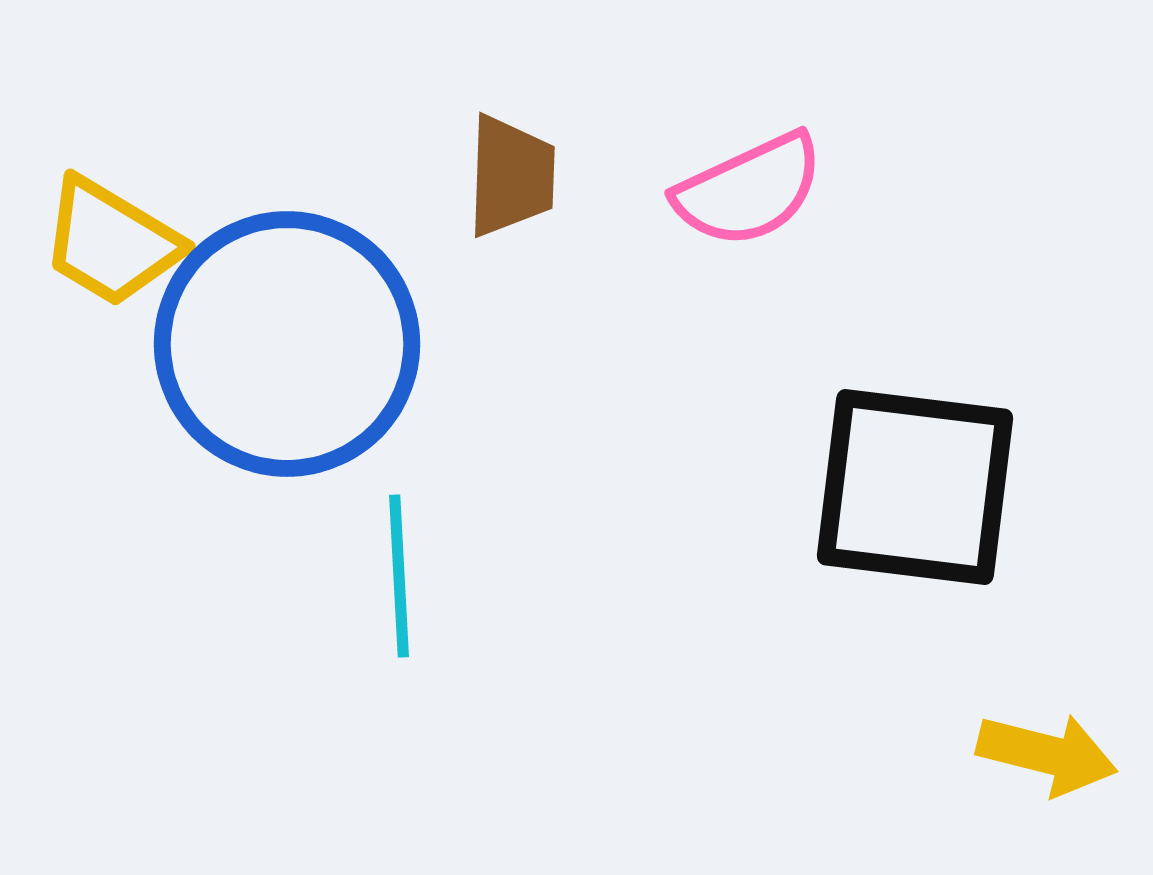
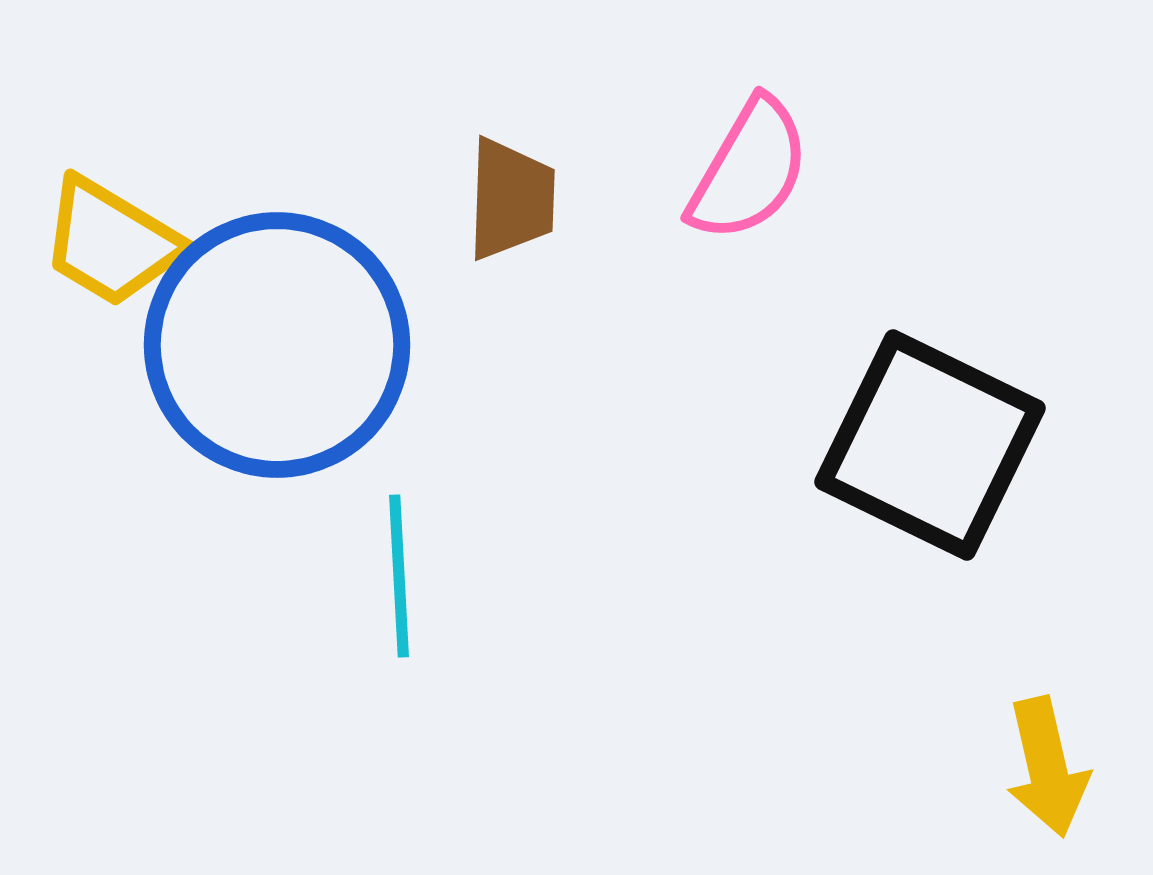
brown trapezoid: moved 23 px down
pink semicircle: moved 20 px up; rotated 35 degrees counterclockwise
blue circle: moved 10 px left, 1 px down
black square: moved 15 px right, 42 px up; rotated 19 degrees clockwise
yellow arrow: moved 13 px down; rotated 63 degrees clockwise
